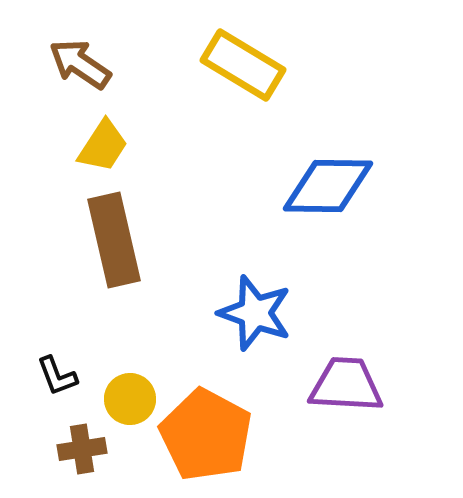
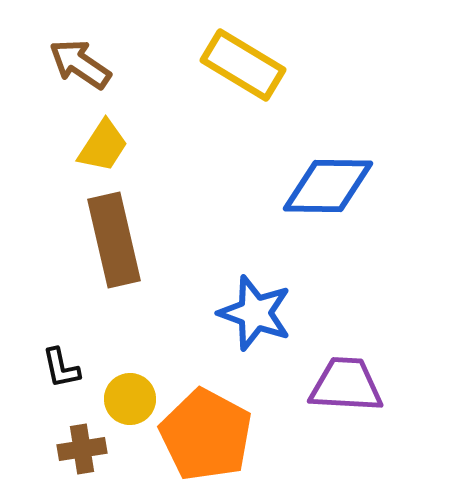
black L-shape: moved 4 px right, 8 px up; rotated 9 degrees clockwise
